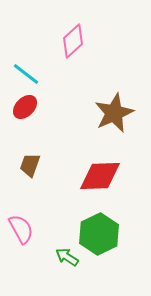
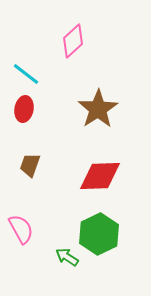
red ellipse: moved 1 px left, 2 px down; rotated 35 degrees counterclockwise
brown star: moved 16 px left, 4 px up; rotated 9 degrees counterclockwise
